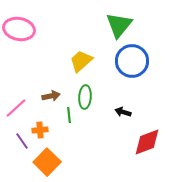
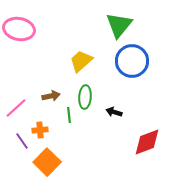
black arrow: moved 9 px left
